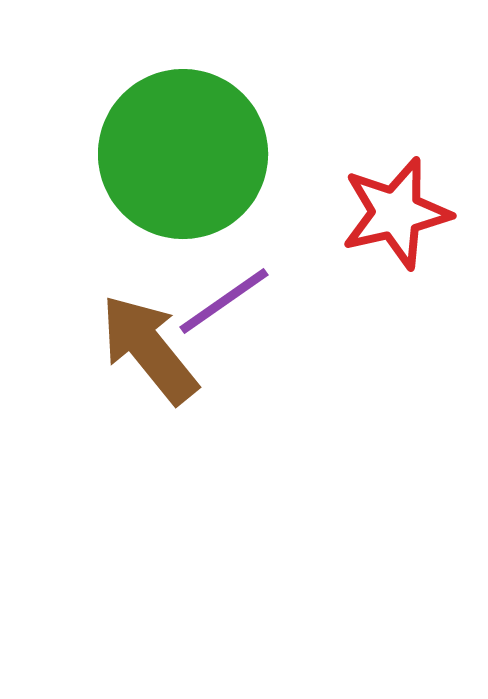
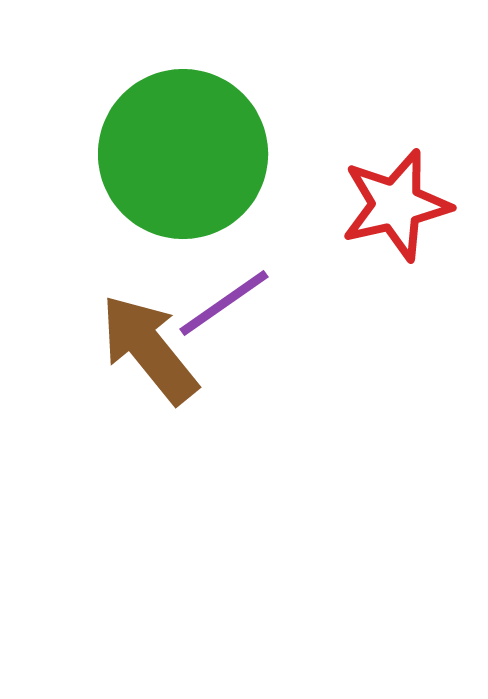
red star: moved 8 px up
purple line: moved 2 px down
